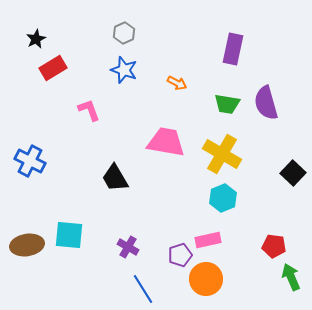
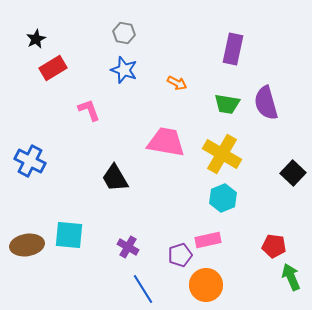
gray hexagon: rotated 25 degrees counterclockwise
orange circle: moved 6 px down
